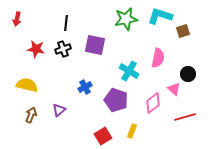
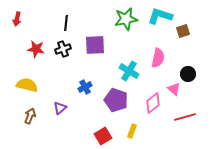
purple square: rotated 15 degrees counterclockwise
purple triangle: moved 1 px right, 2 px up
brown arrow: moved 1 px left, 1 px down
